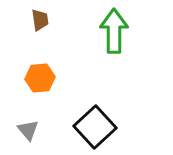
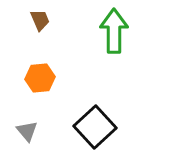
brown trapezoid: rotated 15 degrees counterclockwise
gray triangle: moved 1 px left, 1 px down
